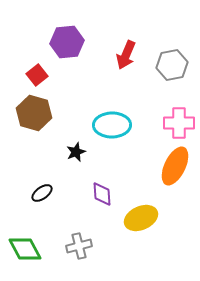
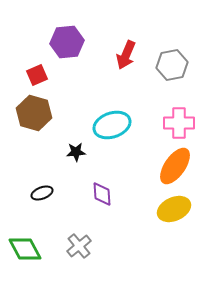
red square: rotated 15 degrees clockwise
cyan ellipse: rotated 18 degrees counterclockwise
black star: rotated 18 degrees clockwise
orange ellipse: rotated 9 degrees clockwise
black ellipse: rotated 15 degrees clockwise
yellow ellipse: moved 33 px right, 9 px up
gray cross: rotated 25 degrees counterclockwise
